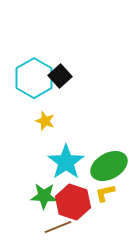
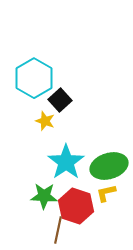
black square: moved 24 px down
green ellipse: rotated 12 degrees clockwise
yellow L-shape: moved 1 px right
red hexagon: moved 3 px right, 4 px down
brown line: moved 3 px down; rotated 56 degrees counterclockwise
